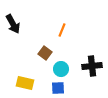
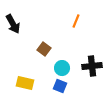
orange line: moved 14 px right, 9 px up
brown square: moved 1 px left, 4 px up
cyan circle: moved 1 px right, 1 px up
blue square: moved 2 px right, 2 px up; rotated 24 degrees clockwise
